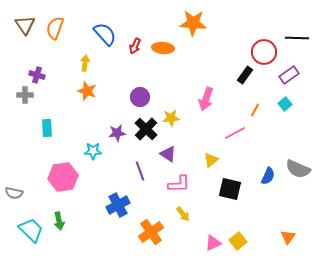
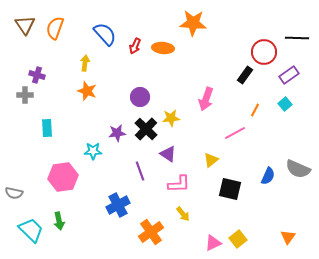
yellow square at (238, 241): moved 2 px up
